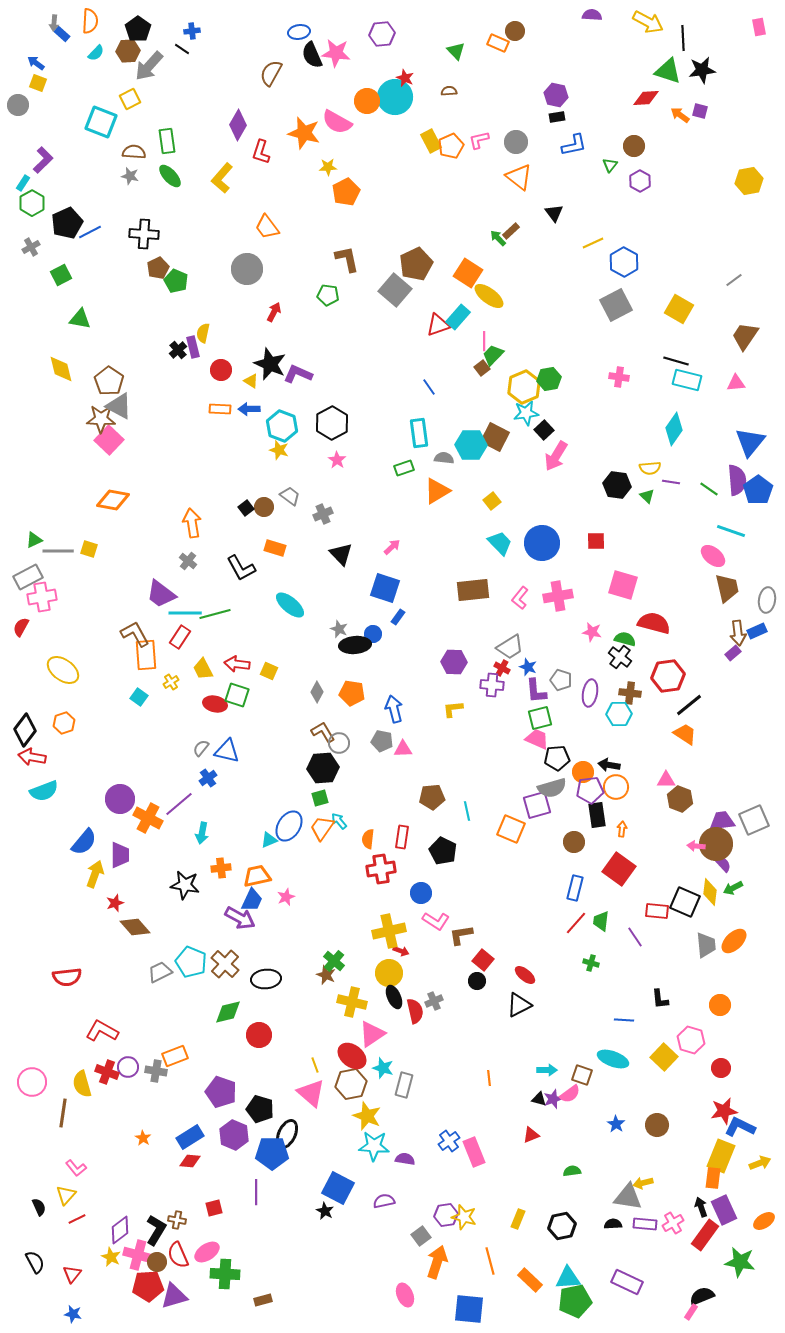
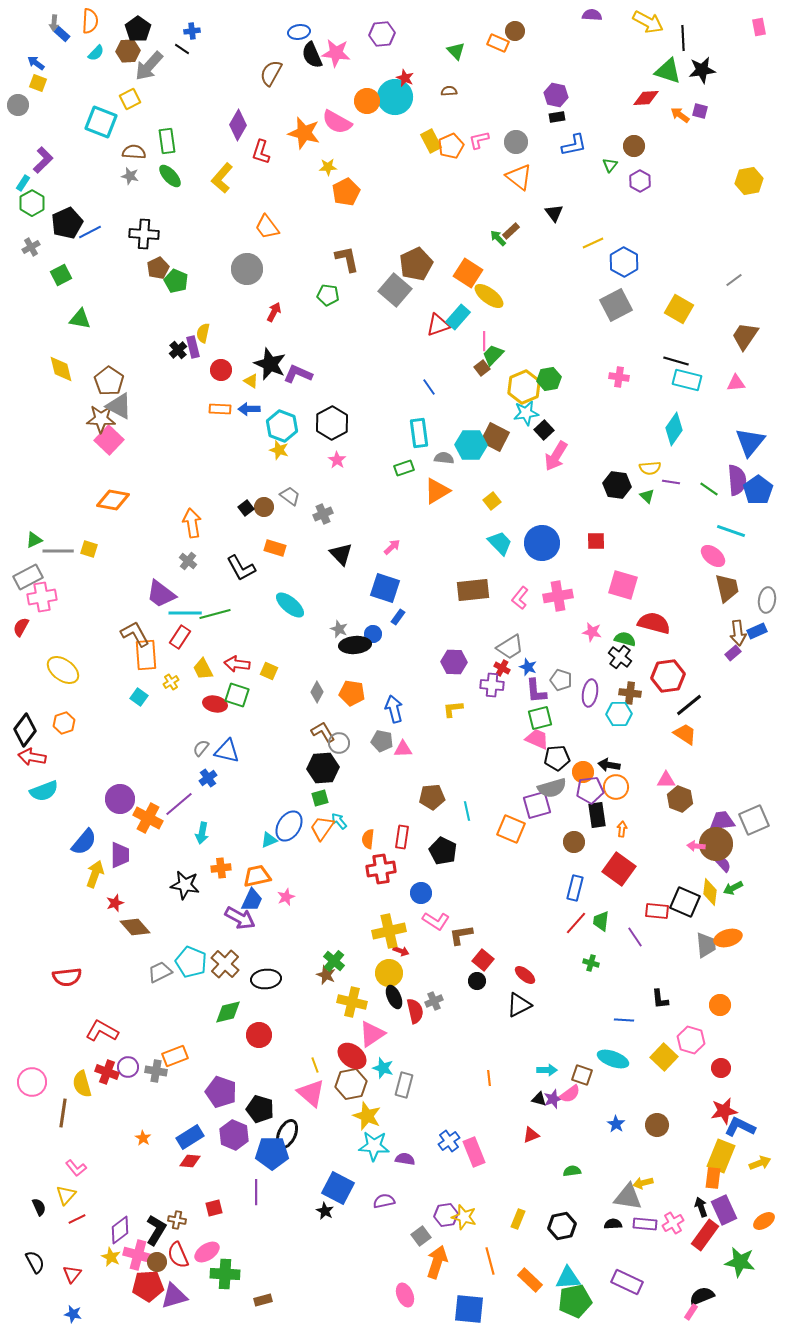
orange ellipse at (734, 941): moved 6 px left, 3 px up; rotated 28 degrees clockwise
